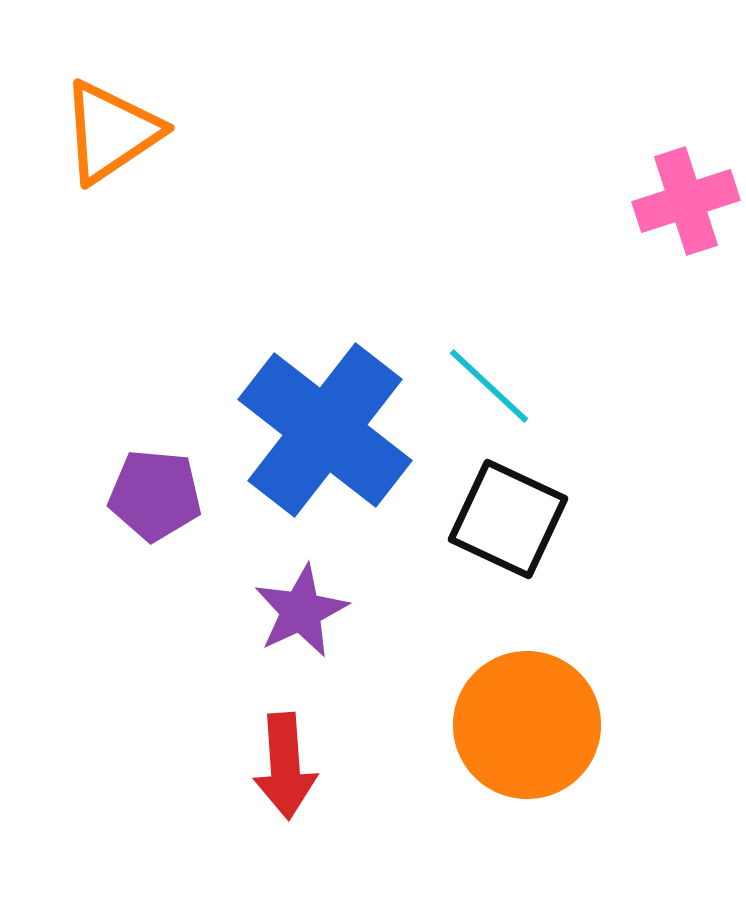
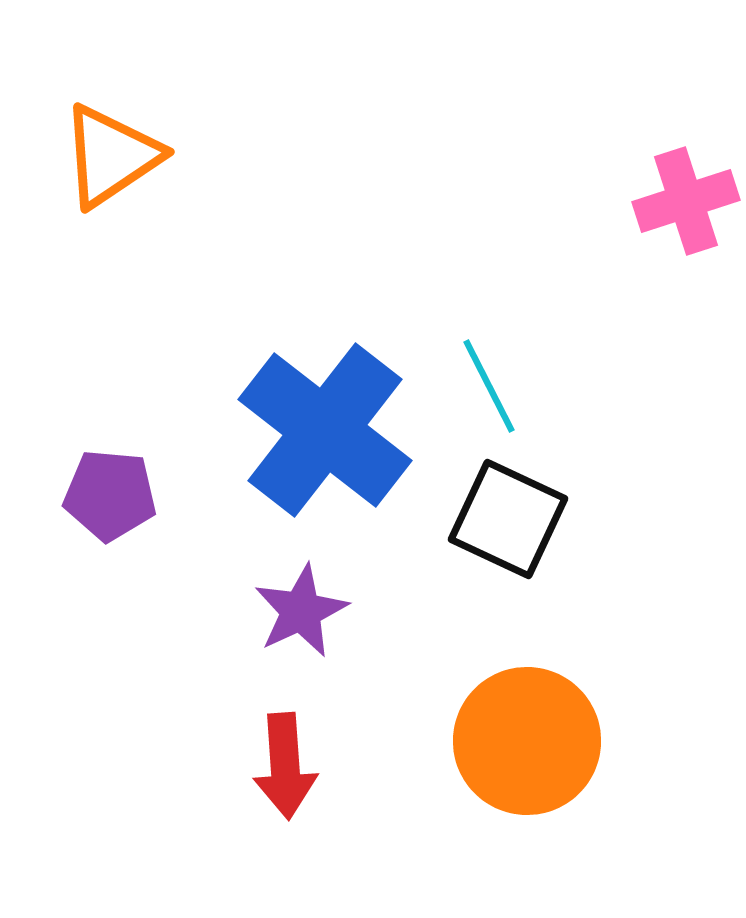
orange triangle: moved 24 px down
cyan line: rotated 20 degrees clockwise
purple pentagon: moved 45 px left
orange circle: moved 16 px down
